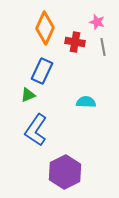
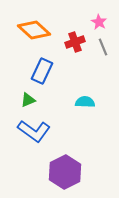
pink star: moved 2 px right; rotated 14 degrees clockwise
orange diamond: moved 11 px left, 2 px down; rotated 72 degrees counterclockwise
red cross: rotated 30 degrees counterclockwise
gray line: rotated 12 degrees counterclockwise
green triangle: moved 5 px down
cyan semicircle: moved 1 px left
blue L-shape: moved 2 px left, 1 px down; rotated 88 degrees counterclockwise
